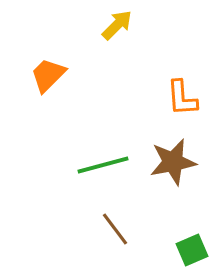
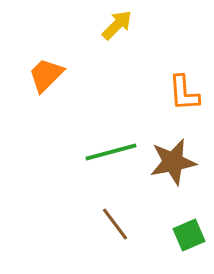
orange trapezoid: moved 2 px left
orange L-shape: moved 2 px right, 5 px up
green line: moved 8 px right, 13 px up
brown line: moved 5 px up
green square: moved 3 px left, 15 px up
